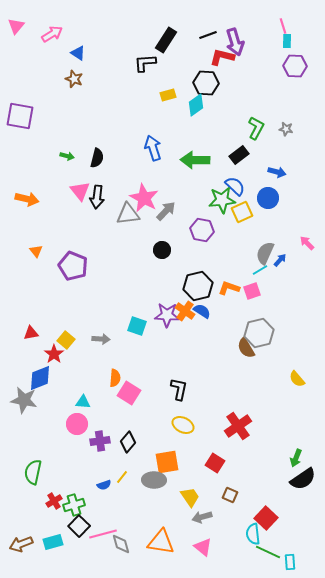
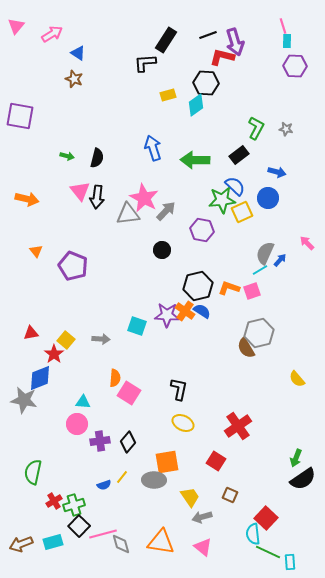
yellow ellipse at (183, 425): moved 2 px up
red square at (215, 463): moved 1 px right, 2 px up
